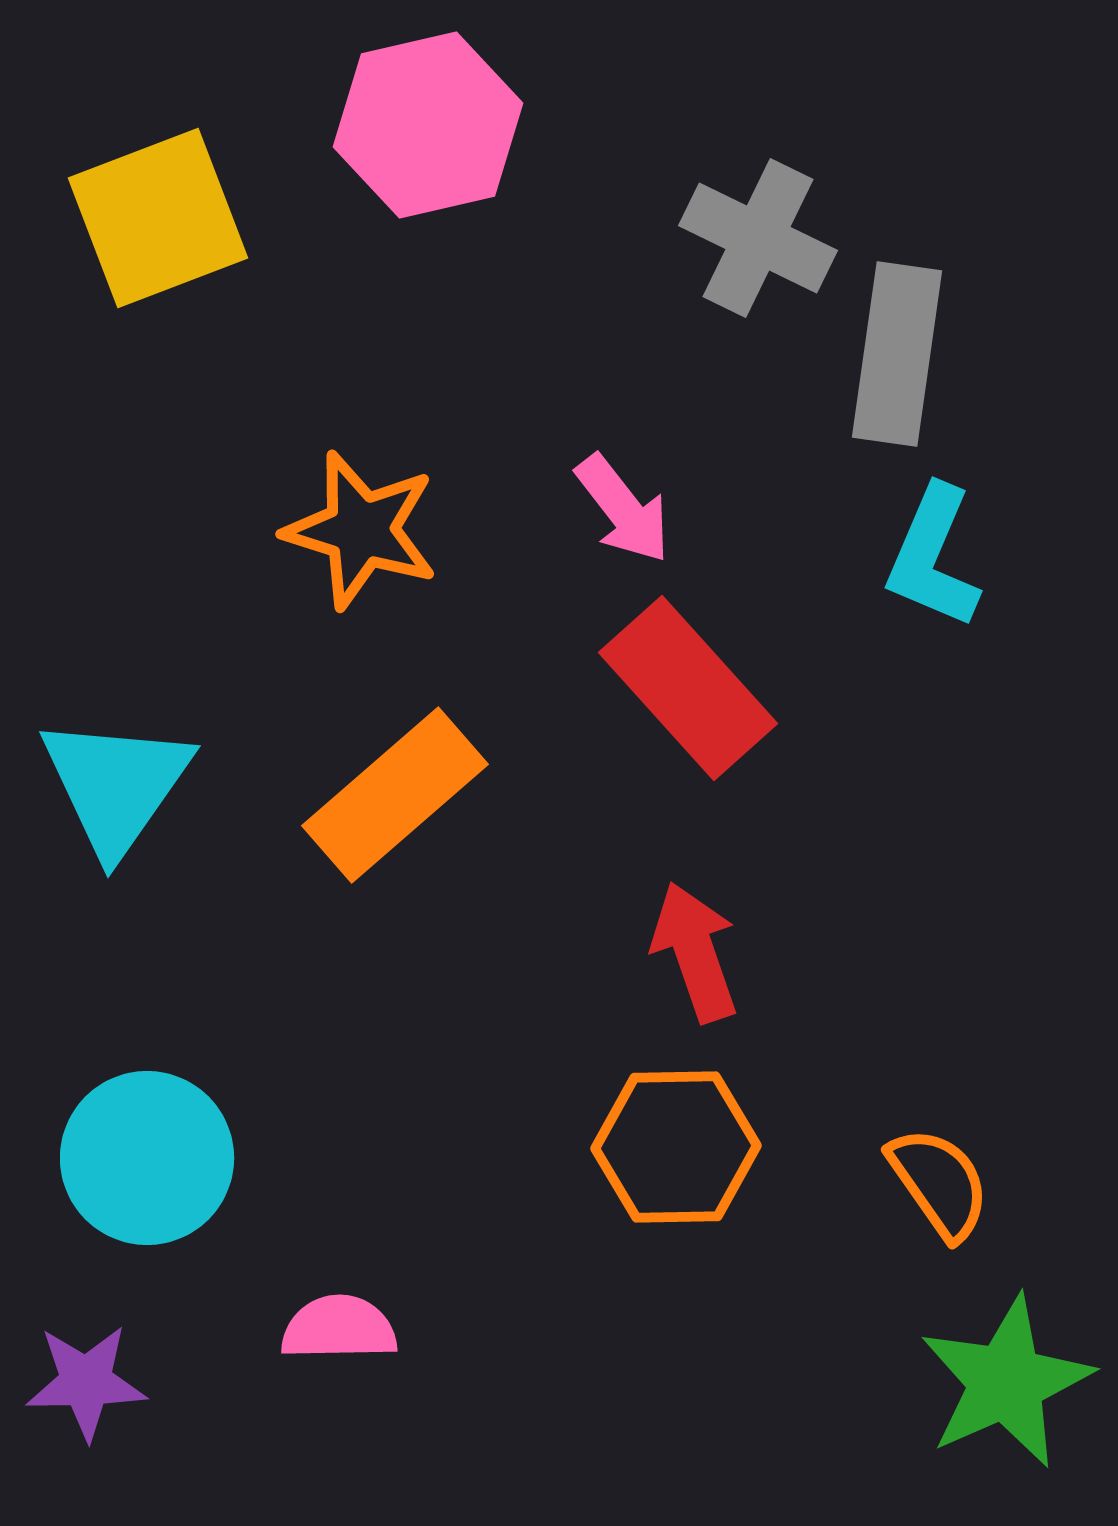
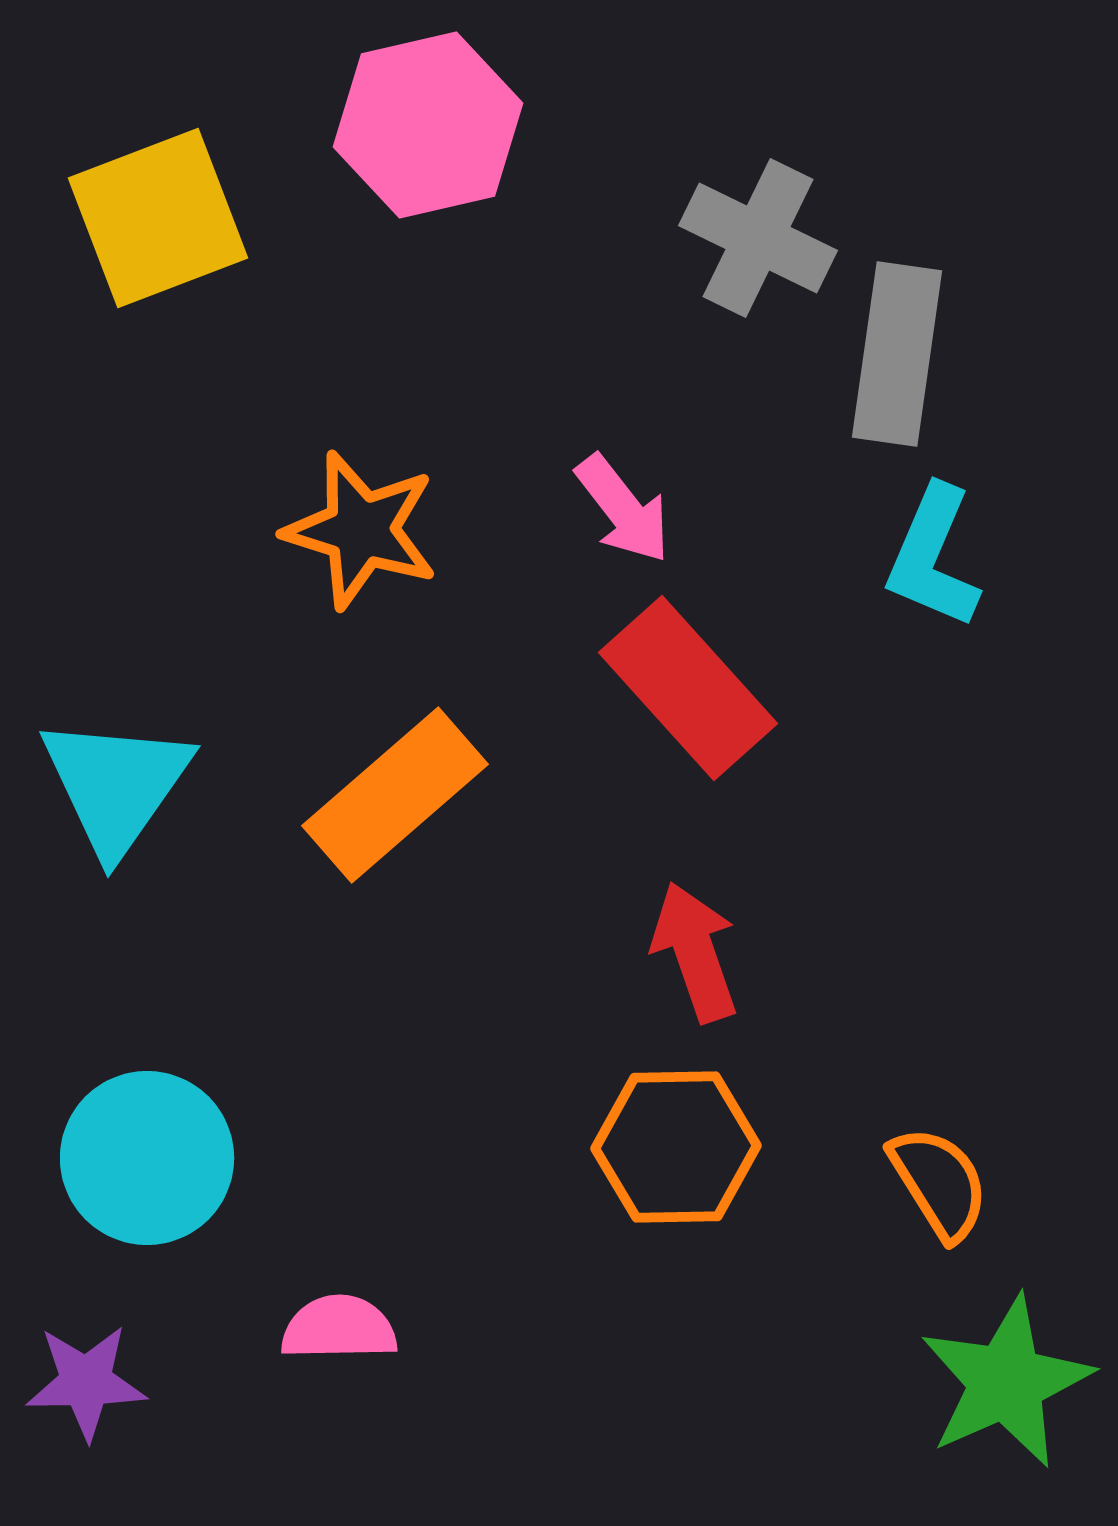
orange semicircle: rotated 3 degrees clockwise
